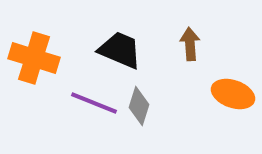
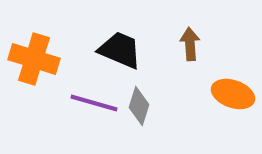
orange cross: moved 1 px down
purple line: rotated 6 degrees counterclockwise
